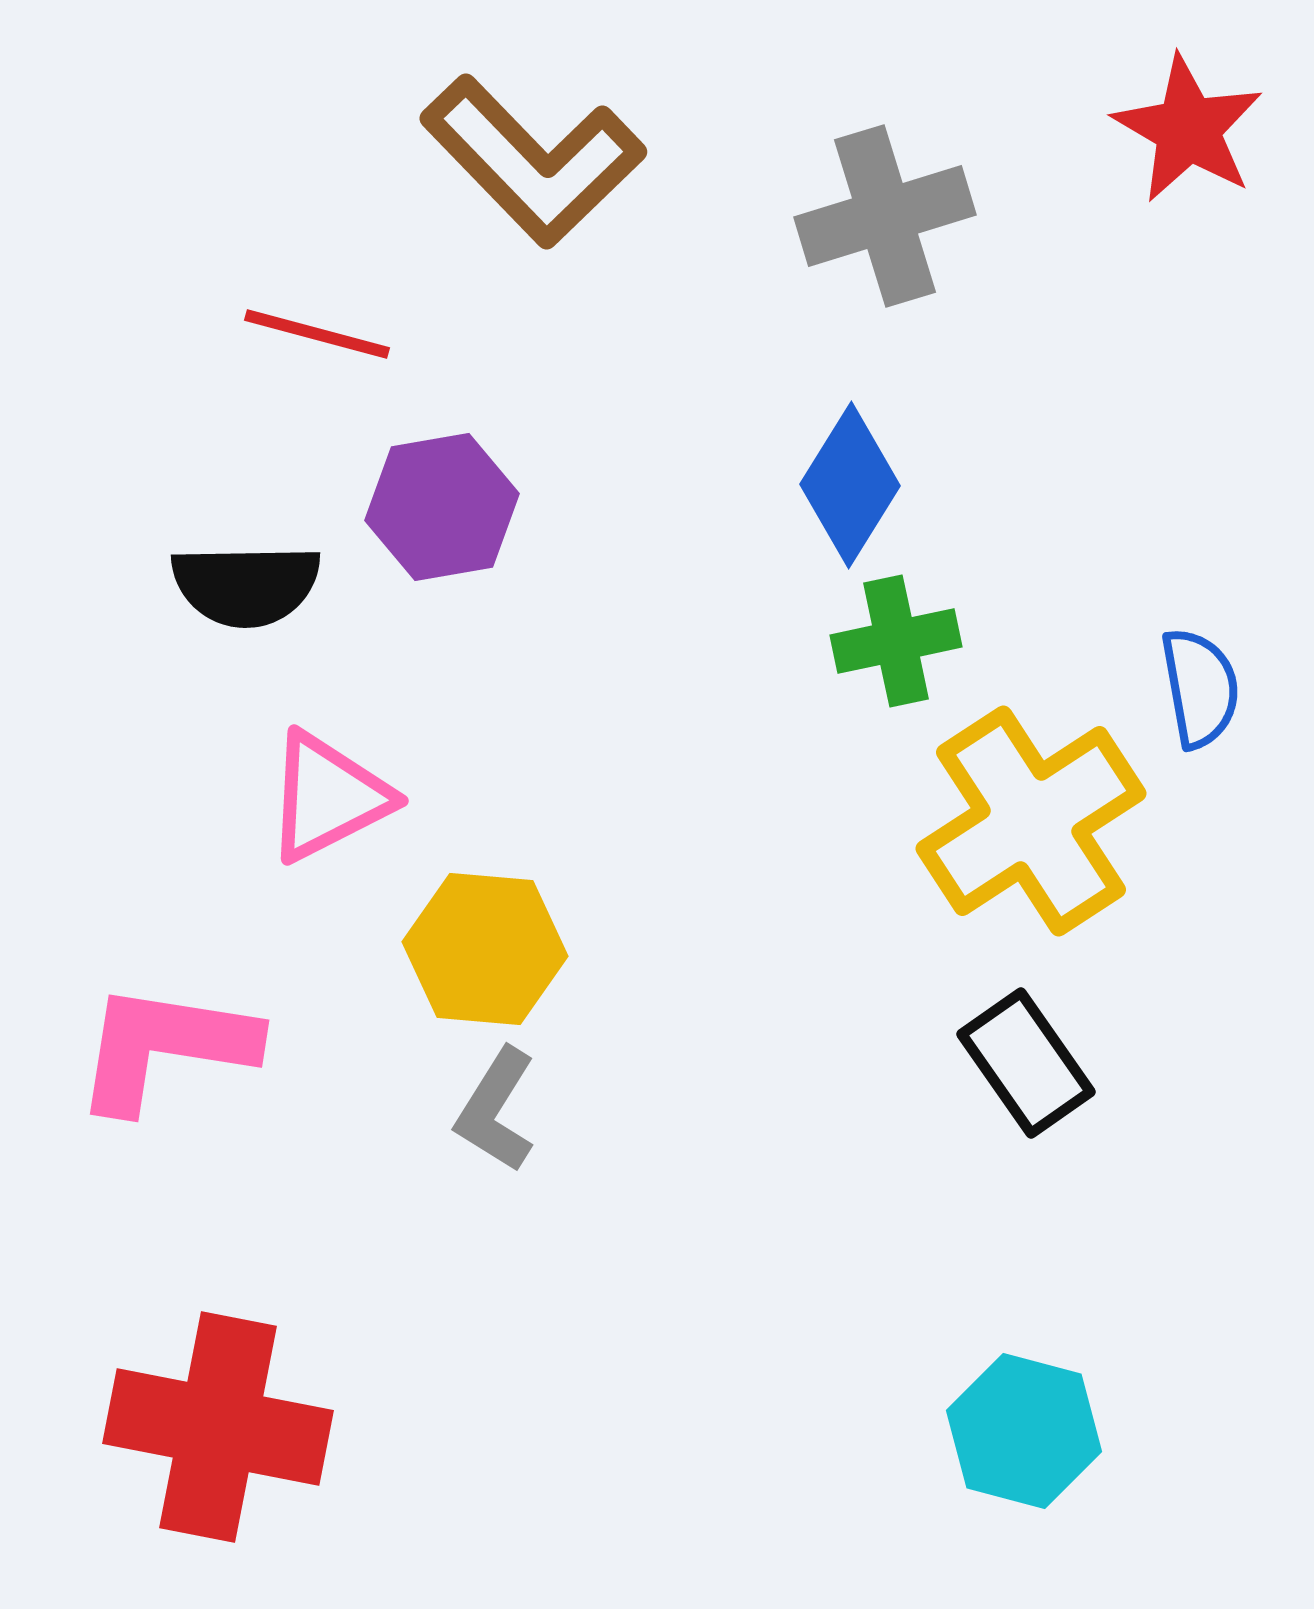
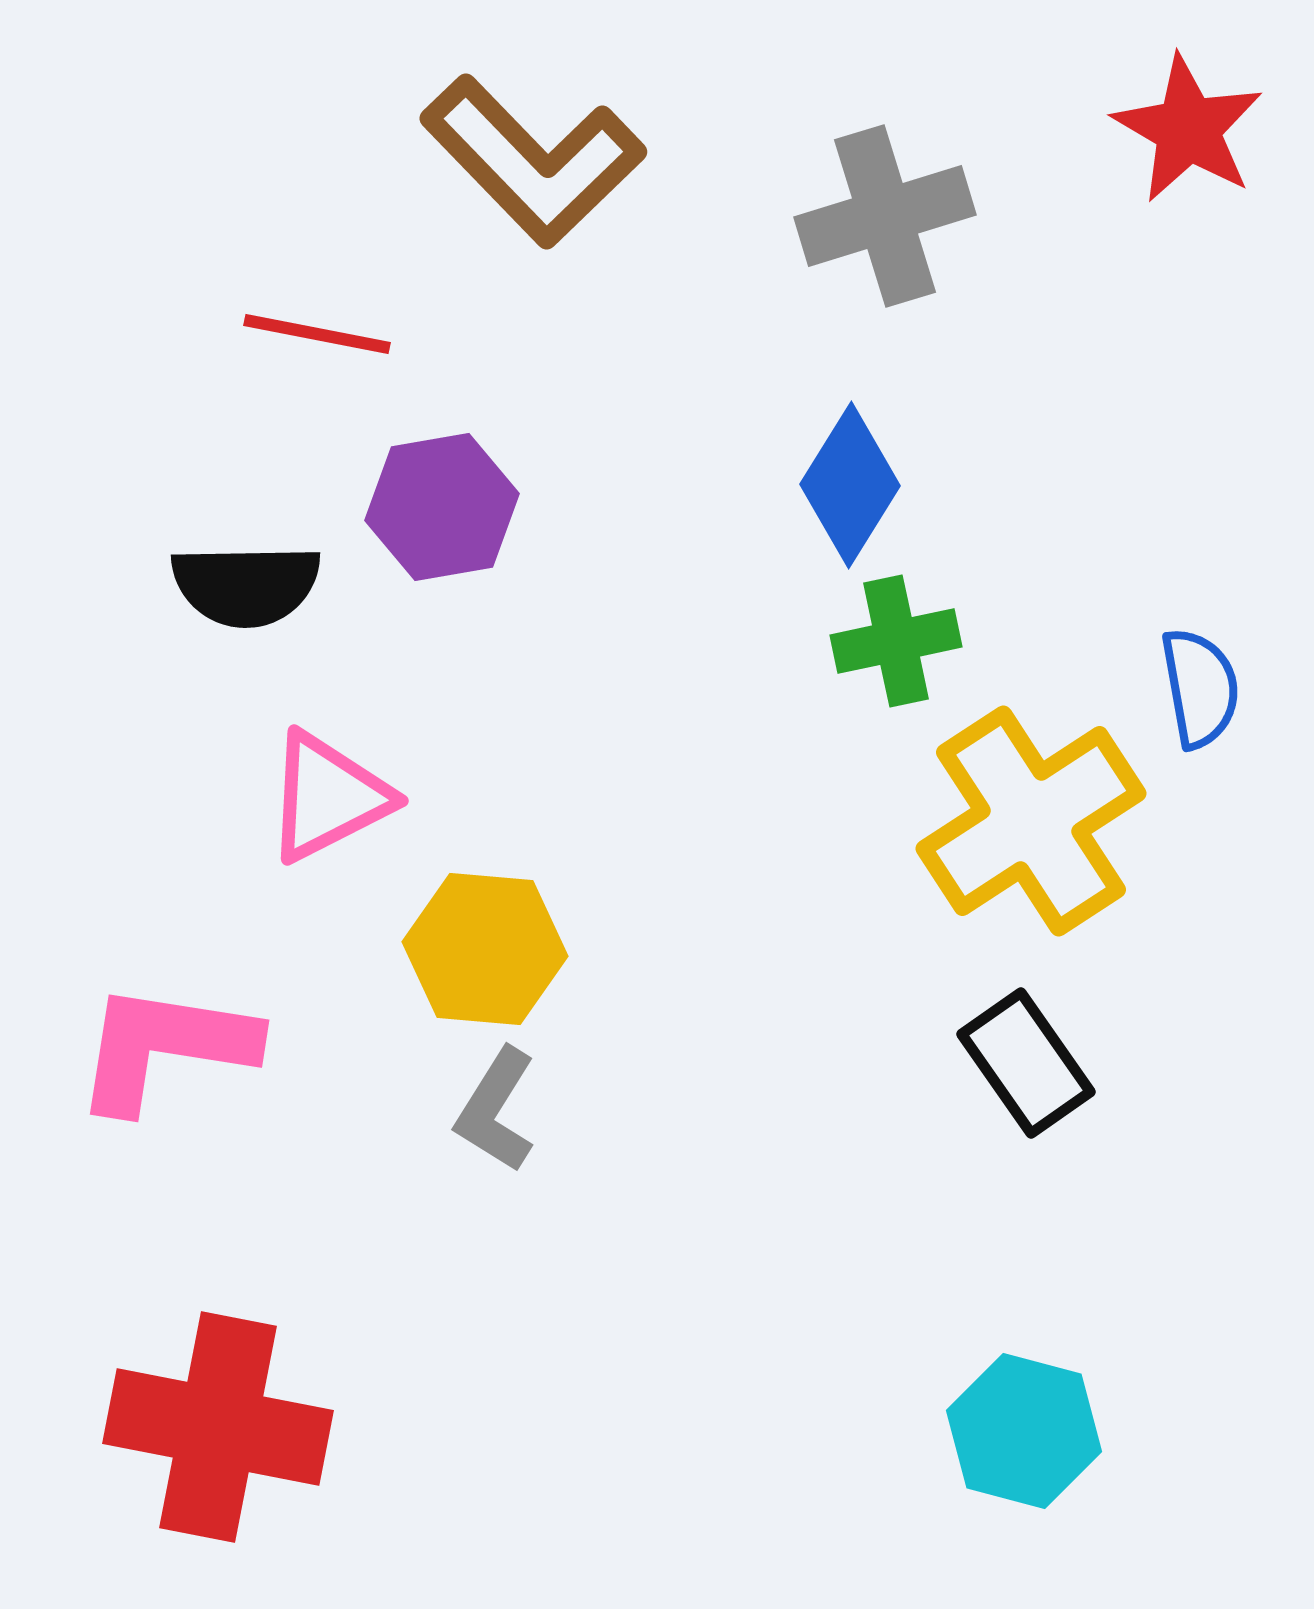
red line: rotated 4 degrees counterclockwise
